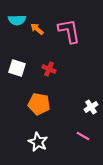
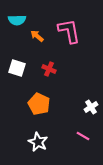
orange arrow: moved 7 px down
orange pentagon: rotated 15 degrees clockwise
